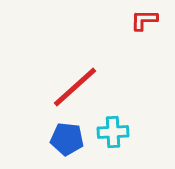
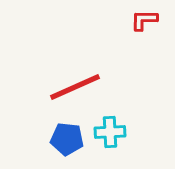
red line: rotated 18 degrees clockwise
cyan cross: moved 3 px left
